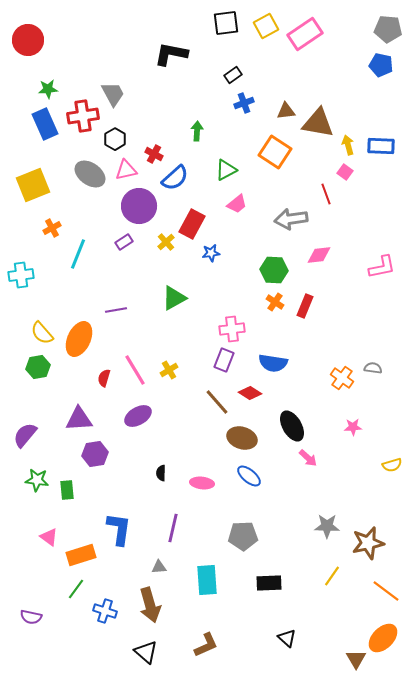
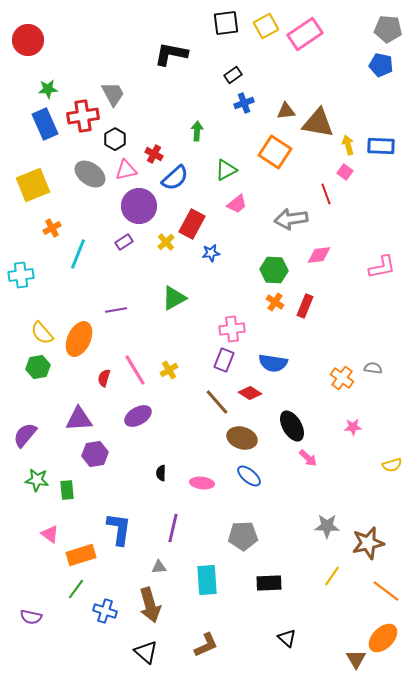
pink triangle at (49, 537): moved 1 px right, 3 px up
